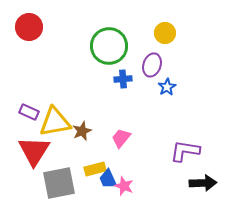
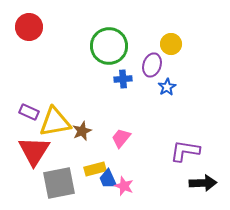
yellow circle: moved 6 px right, 11 px down
